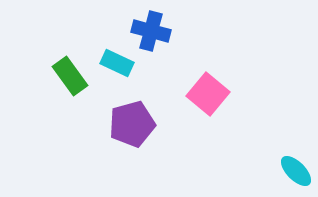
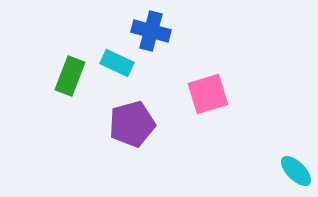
green rectangle: rotated 57 degrees clockwise
pink square: rotated 33 degrees clockwise
